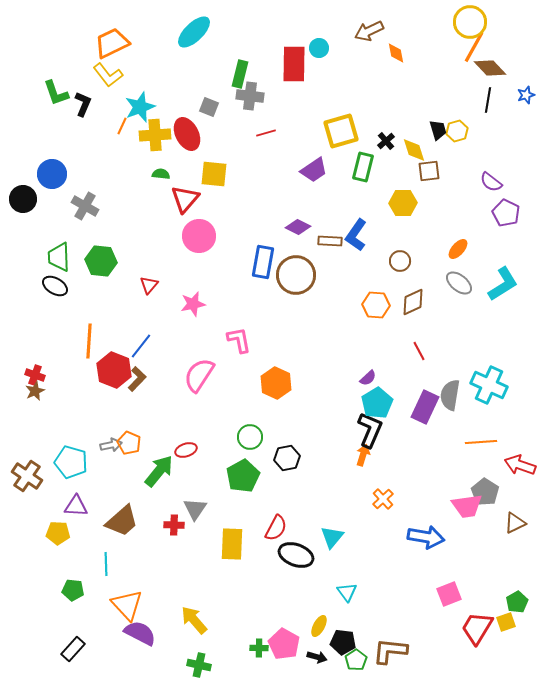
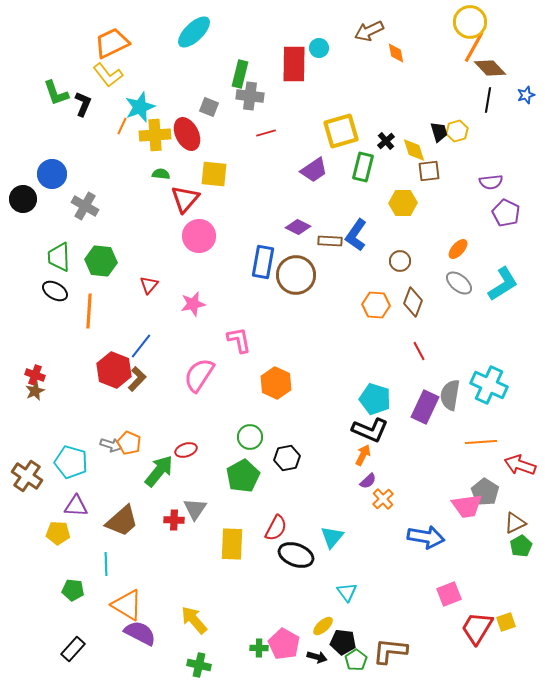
black trapezoid at (438, 130): moved 1 px right, 2 px down
purple semicircle at (491, 182): rotated 45 degrees counterclockwise
black ellipse at (55, 286): moved 5 px down
brown diamond at (413, 302): rotated 44 degrees counterclockwise
orange line at (89, 341): moved 30 px up
purple semicircle at (368, 378): moved 103 px down
cyan pentagon at (377, 403): moved 2 px left, 4 px up; rotated 24 degrees counterclockwise
black L-shape at (370, 430): rotated 90 degrees clockwise
gray arrow at (111, 445): rotated 30 degrees clockwise
orange arrow at (363, 455): rotated 10 degrees clockwise
red cross at (174, 525): moved 5 px up
green pentagon at (517, 602): moved 4 px right, 56 px up
orange triangle at (127, 605): rotated 16 degrees counterclockwise
yellow ellipse at (319, 626): moved 4 px right; rotated 20 degrees clockwise
